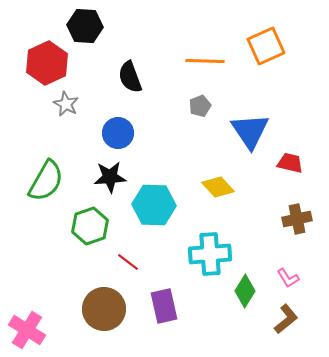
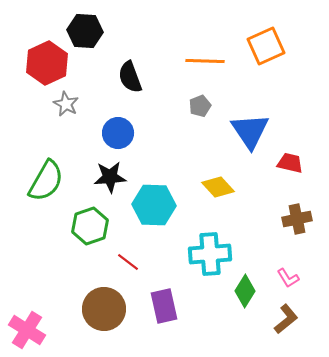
black hexagon: moved 5 px down
